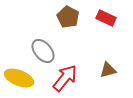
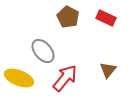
brown triangle: rotated 36 degrees counterclockwise
